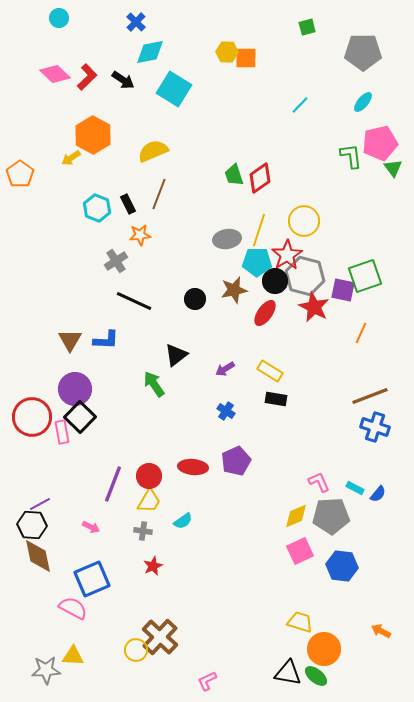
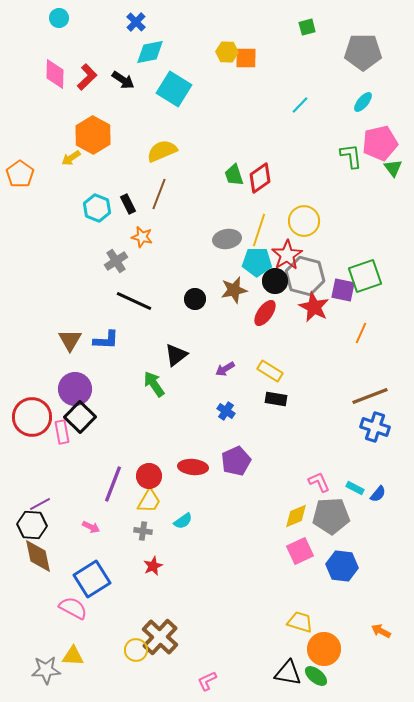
pink diamond at (55, 74): rotated 48 degrees clockwise
yellow semicircle at (153, 151): moved 9 px right
orange star at (140, 235): moved 2 px right, 2 px down; rotated 20 degrees clockwise
blue square at (92, 579): rotated 9 degrees counterclockwise
